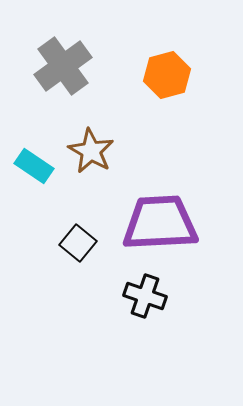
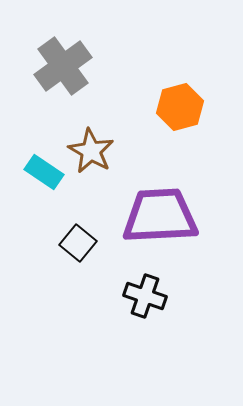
orange hexagon: moved 13 px right, 32 px down
cyan rectangle: moved 10 px right, 6 px down
purple trapezoid: moved 7 px up
